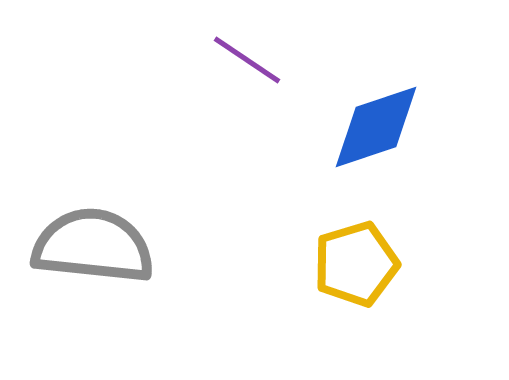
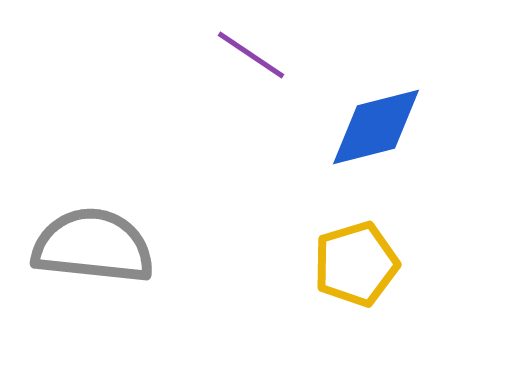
purple line: moved 4 px right, 5 px up
blue diamond: rotated 4 degrees clockwise
